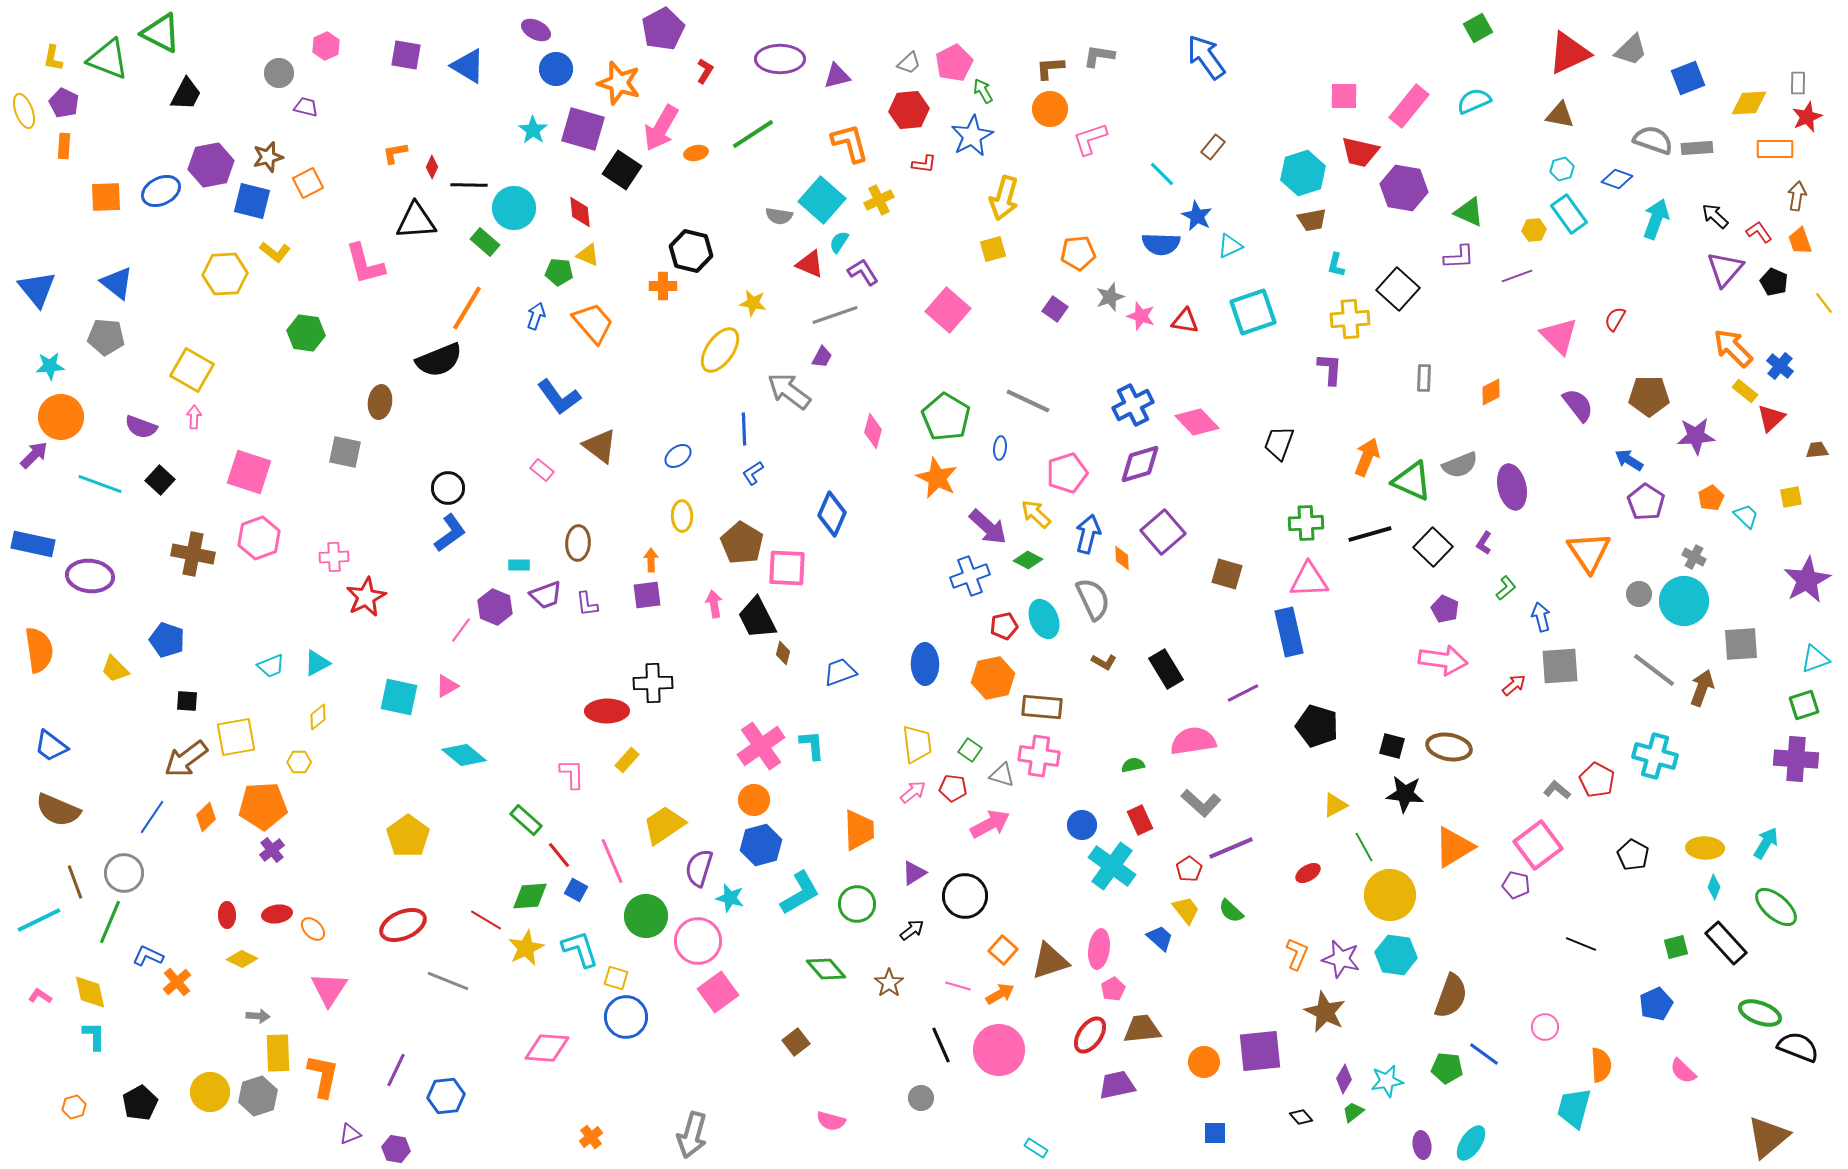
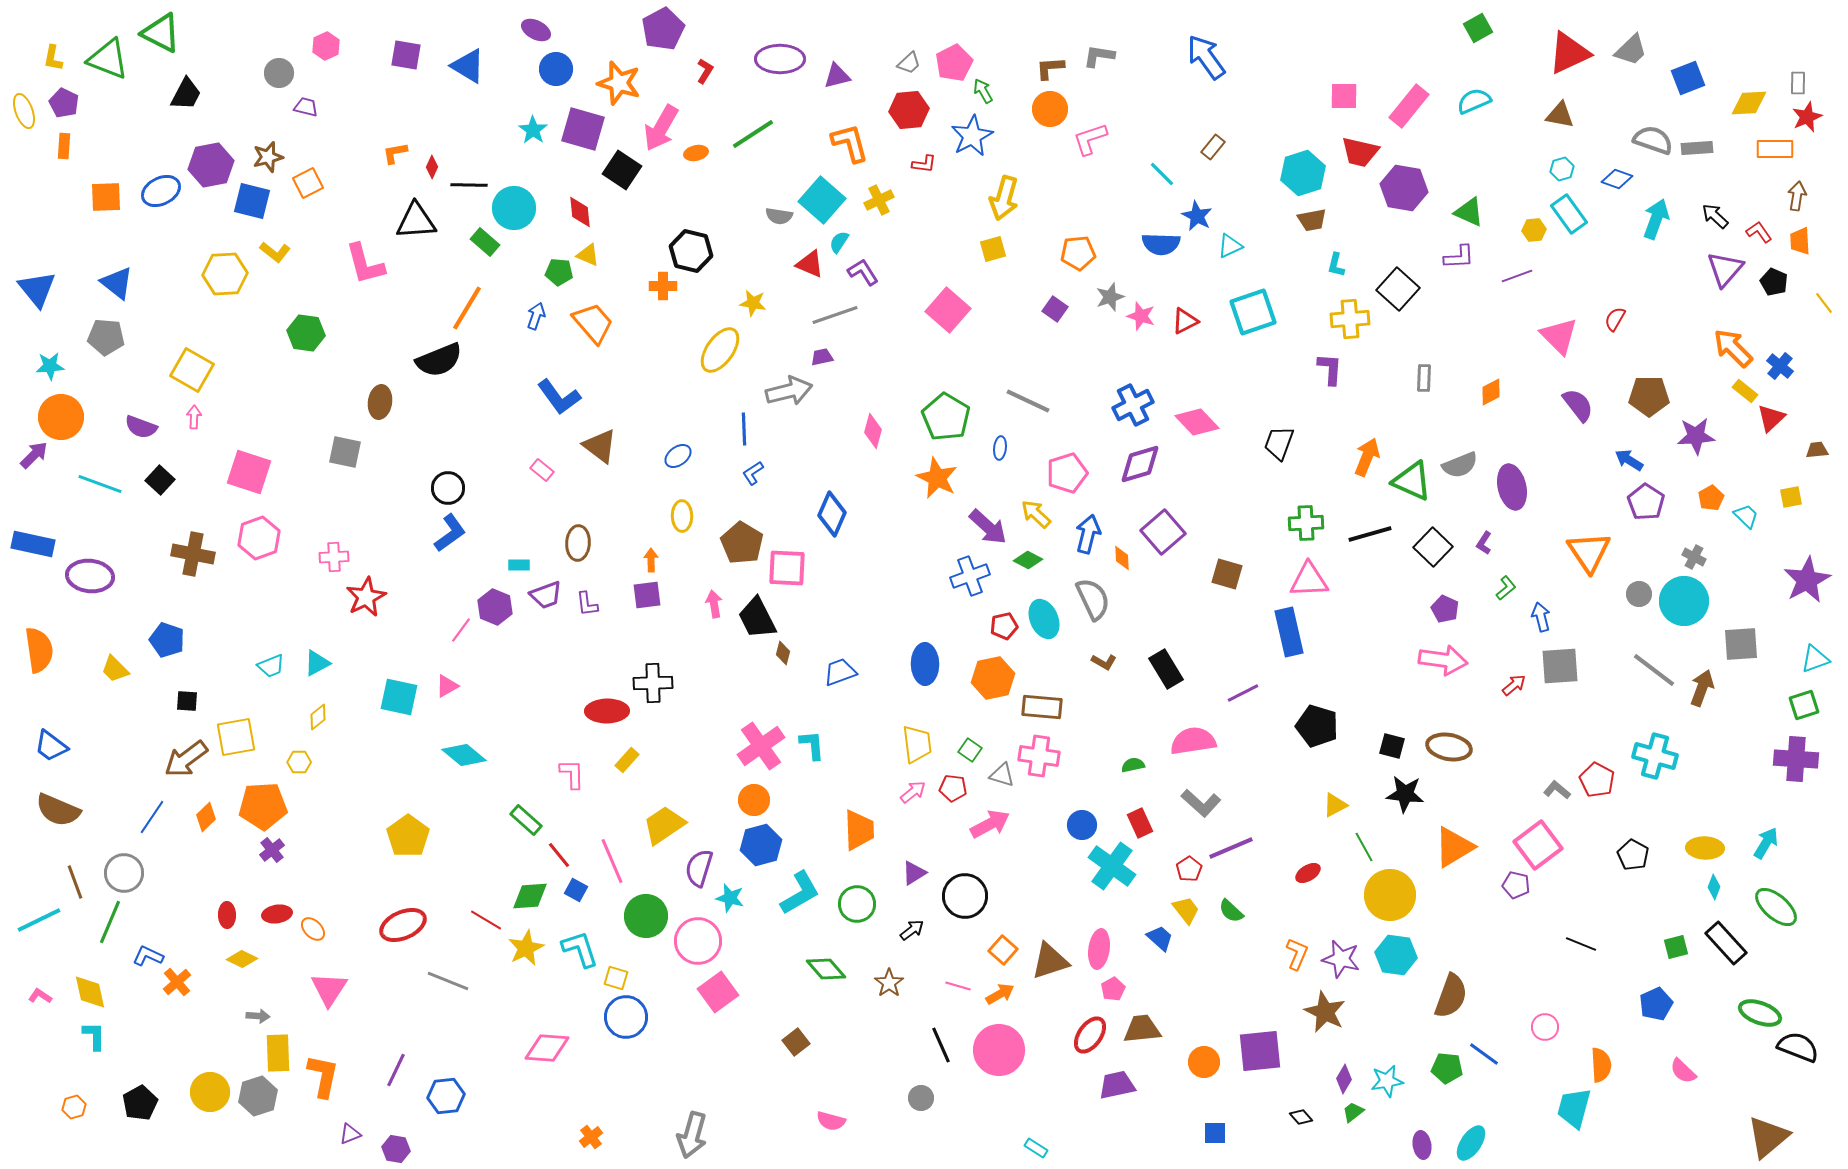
orange trapezoid at (1800, 241): rotated 16 degrees clockwise
red triangle at (1185, 321): rotated 36 degrees counterclockwise
purple trapezoid at (822, 357): rotated 130 degrees counterclockwise
gray arrow at (789, 391): rotated 129 degrees clockwise
red rectangle at (1140, 820): moved 3 px down
